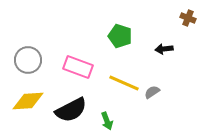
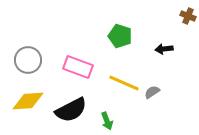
brown cross: moved 2 px up
